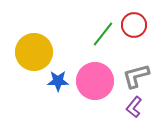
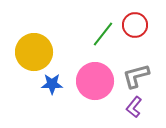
red circle: moved 1 px right
blue star: moved 6 px left, 3 px down
